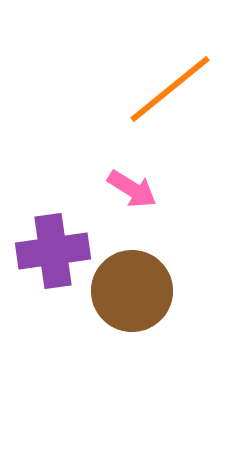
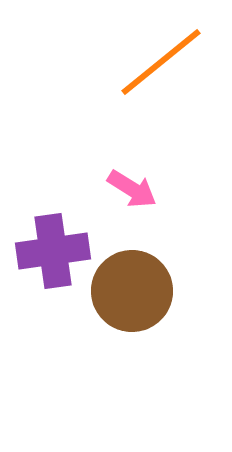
orange line: moved 9 px left, 27 px up
